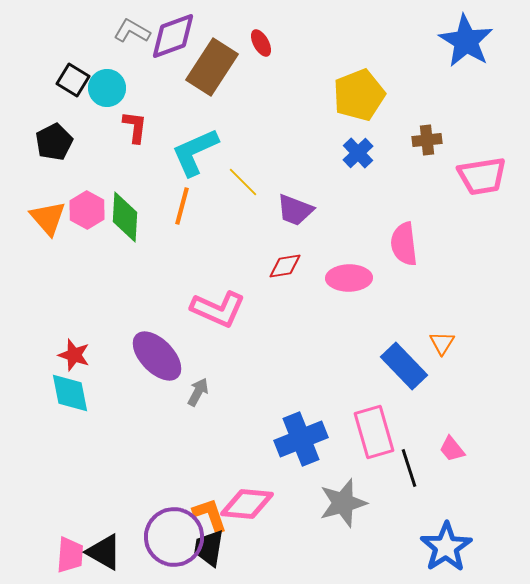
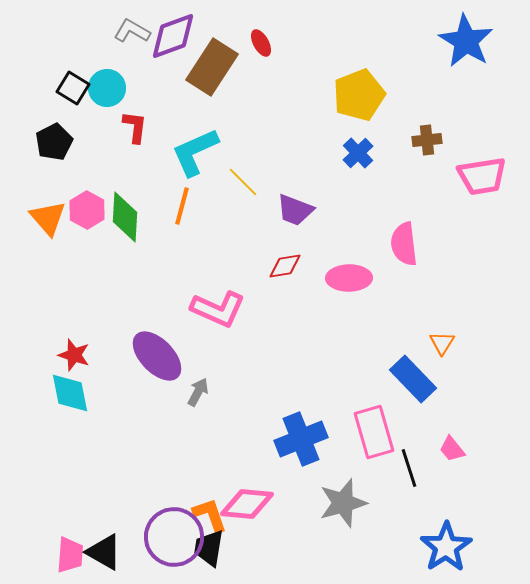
black square at (73, 80): moved 8 px down
blue rectangle at (404, 366): moved 9 px right, 13 px down
